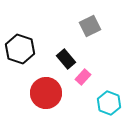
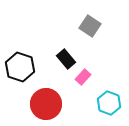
gray square: rotated 30 degrees counterclockwise
black hexagon: moved 18 px down
red circle: moved 11 px down
